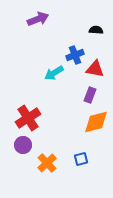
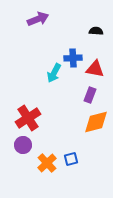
black semicircle: moved 1 px down
blue cross: moved 2 px left, 3 px down; rotated 18 degrees clockwise
cyan arrow: rotated 30 degrees counterclockwise
blue square: moved 10 px left
